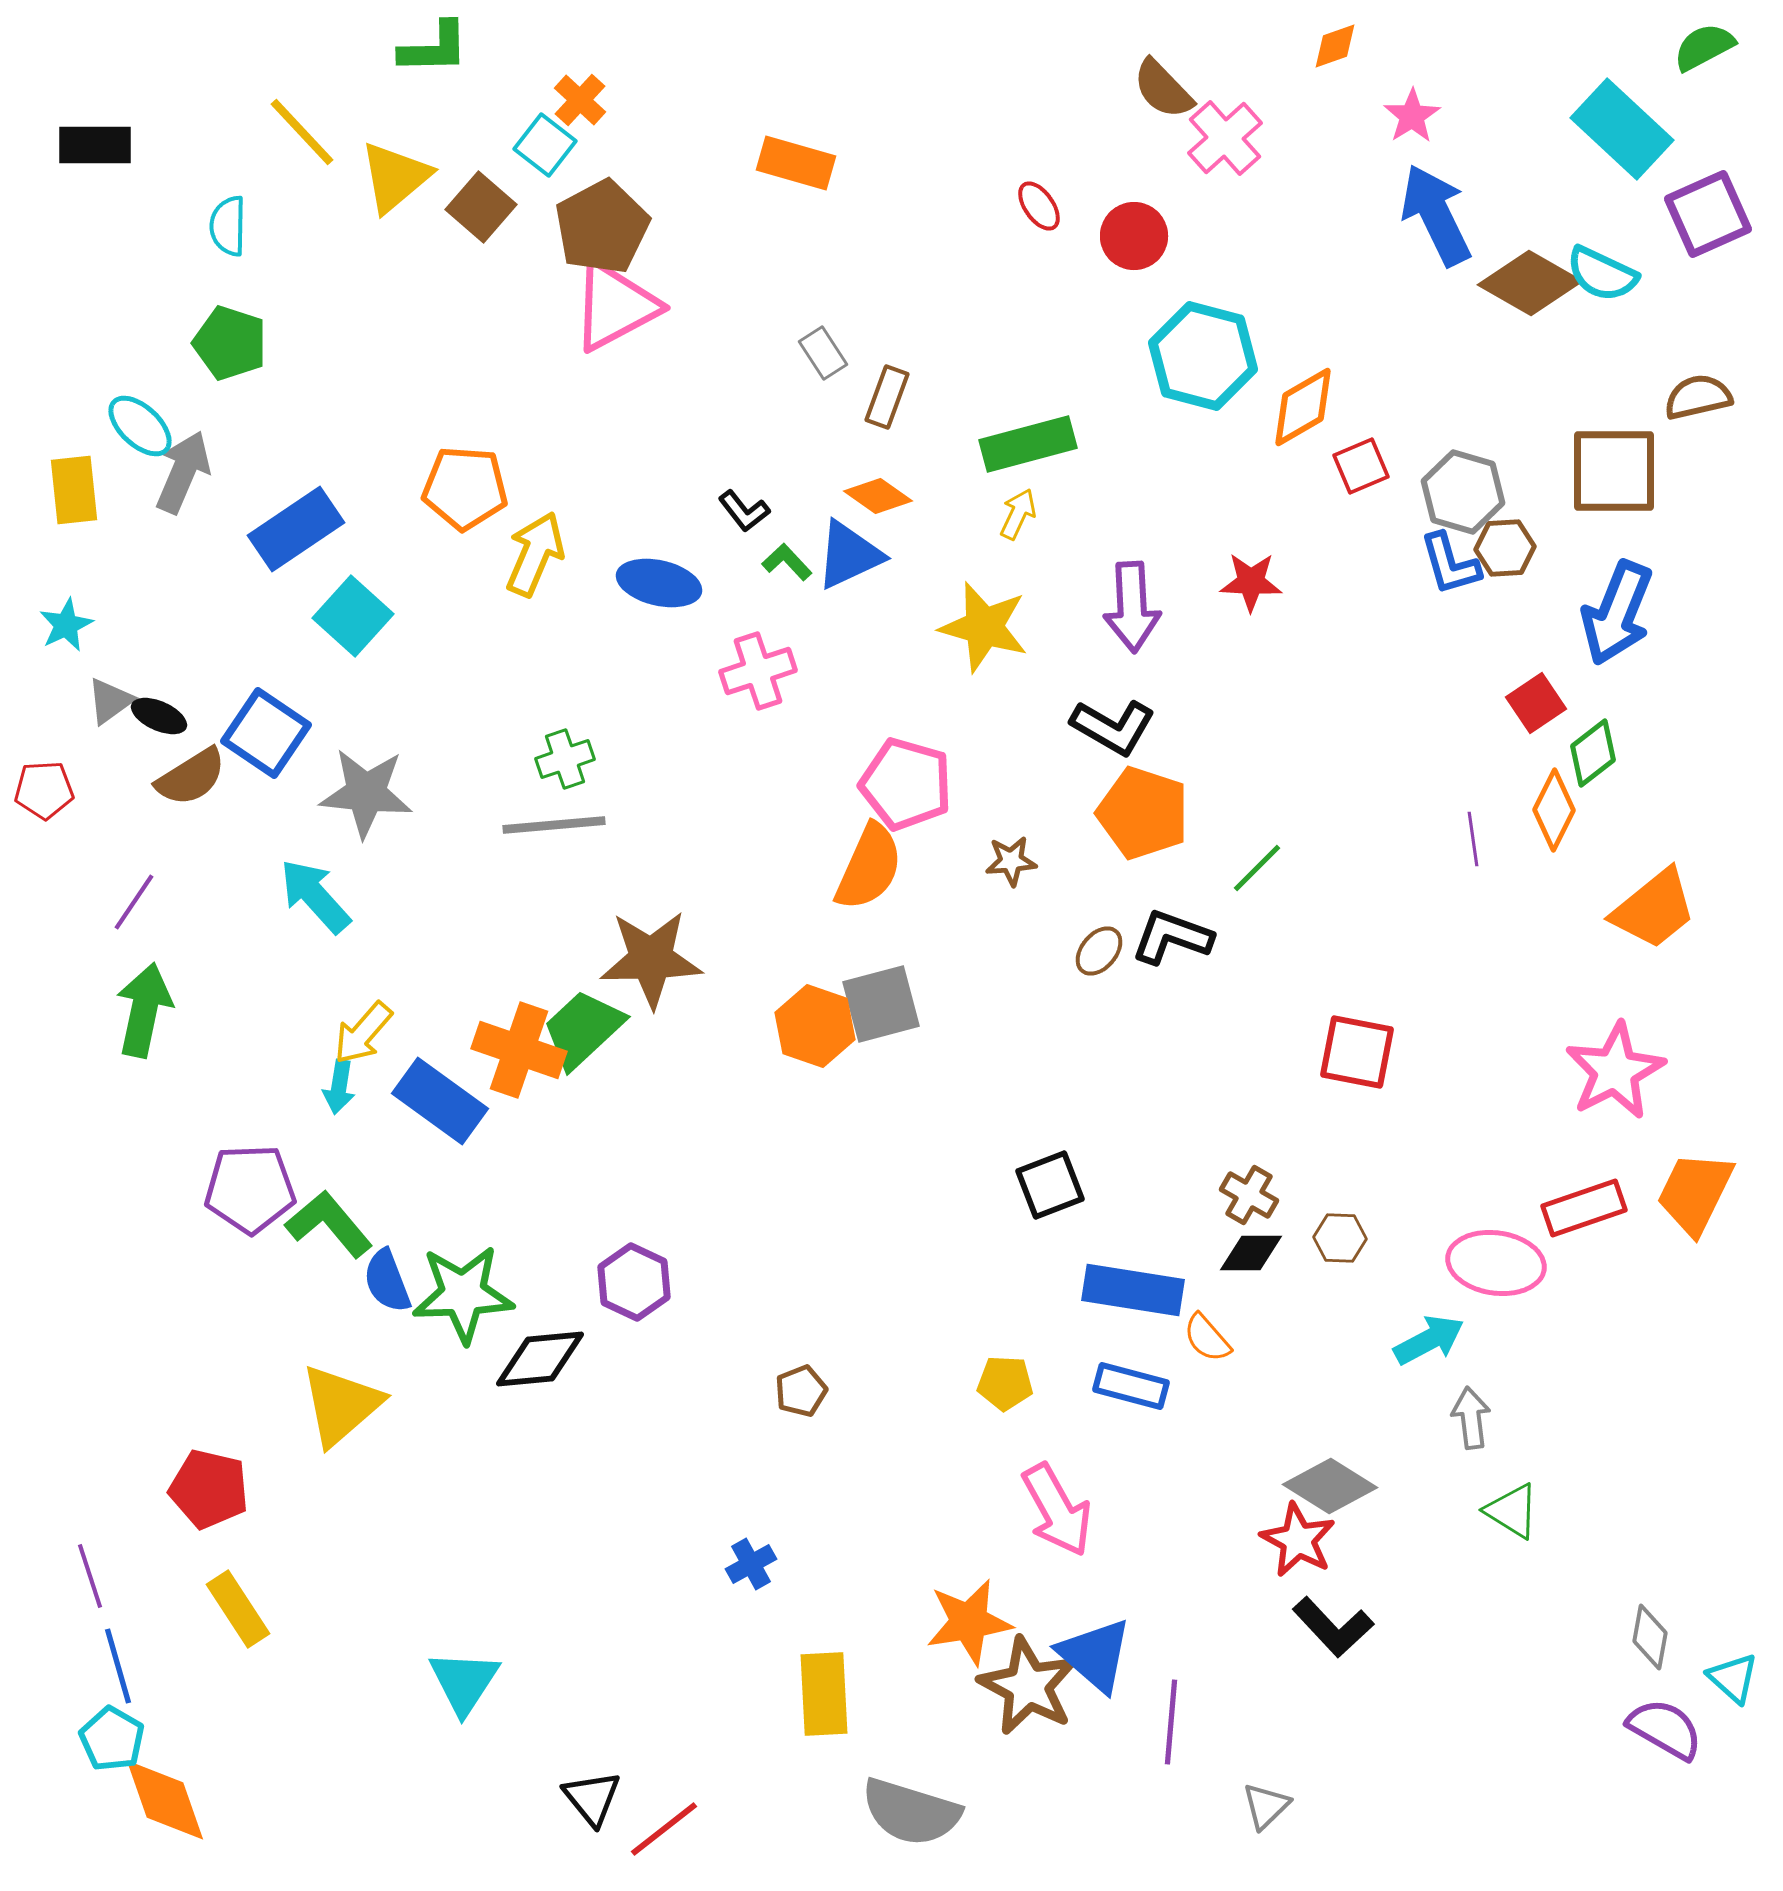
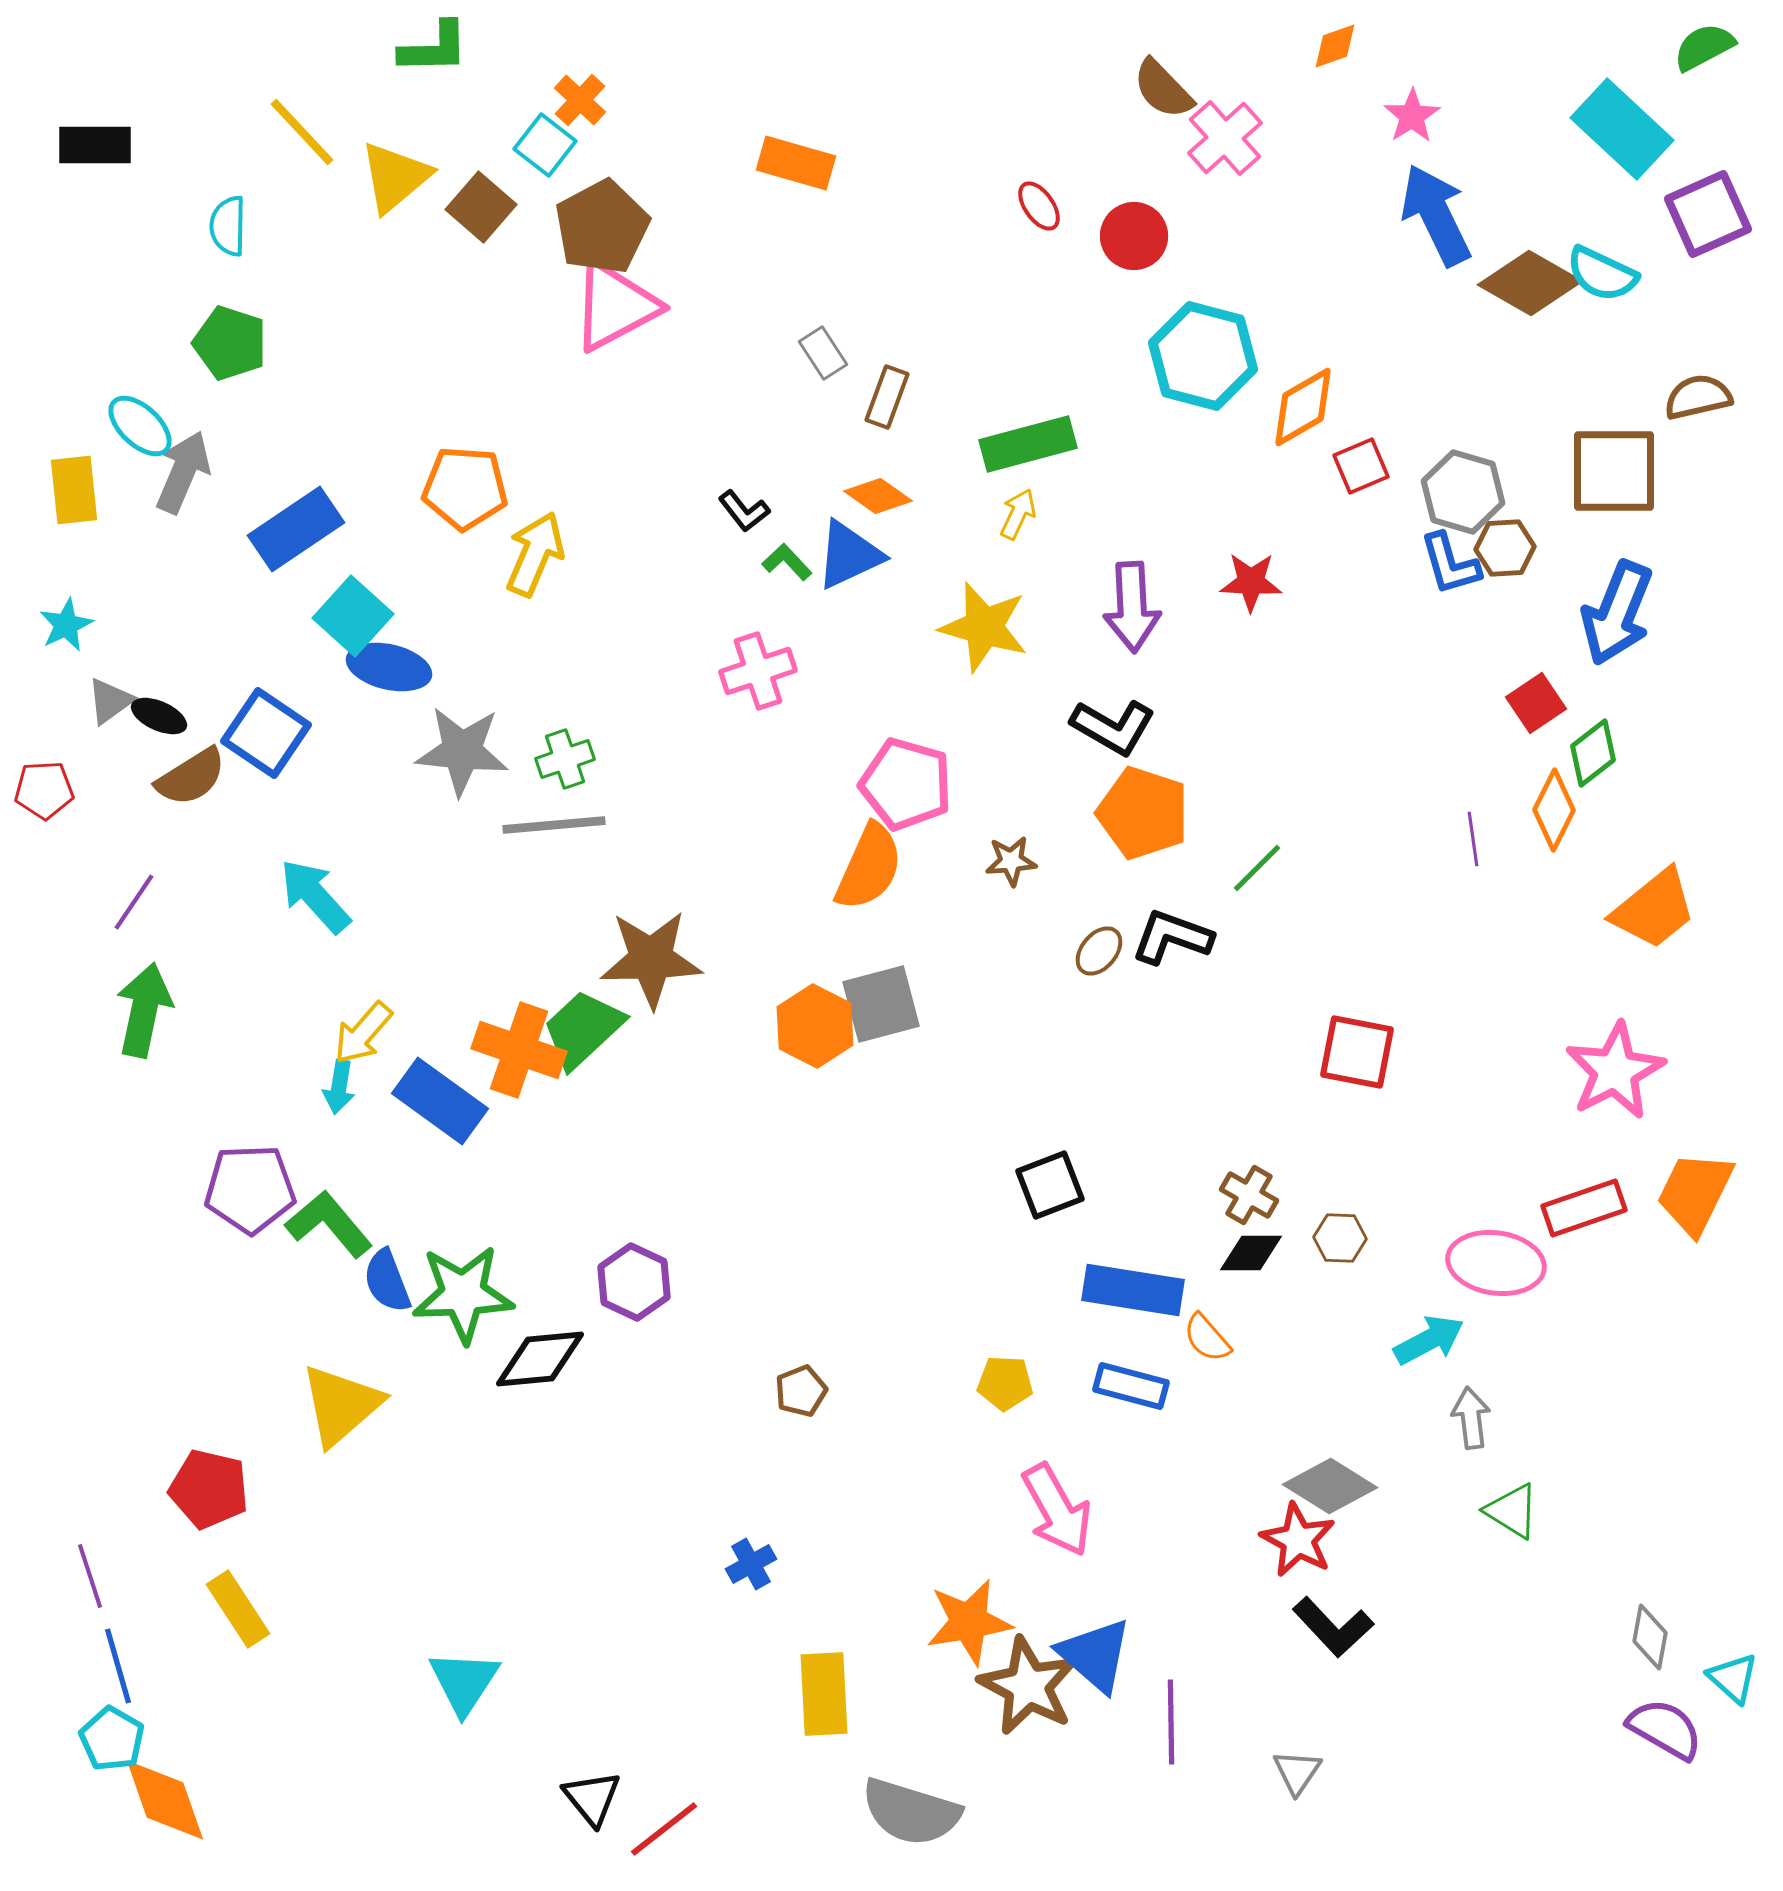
blue ellipse at (659, 583): moved 270 px left, 84 px down
gray star at (366, 793): moved 96 px right, 42 px up
orange hexagon at (815, 1026): rotated 8 degrees clockwise
purple line at (1171, 1722): rotated 6 degrees counterclockwise
gray triangle at (1266, 1806): moved 31 px right, 34 px up; rotated 12 degrees counterclockwise
